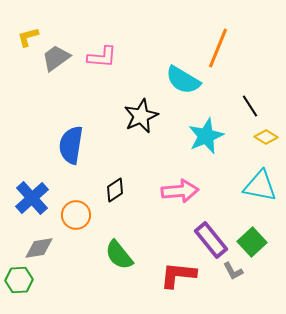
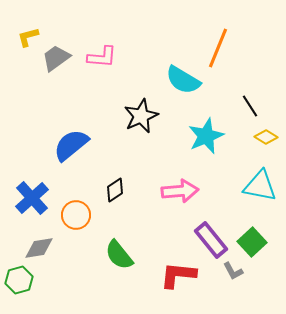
blue semicircle: rotated 42 degrees clockwise
green hexagon: rotated 12 degrees counterclockwise
